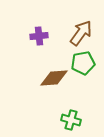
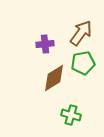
purple cross: moved 6 px right, 8 px down
brown diamond: rotated 28 degrees counterclockwise
green cross: moved 5 px up
